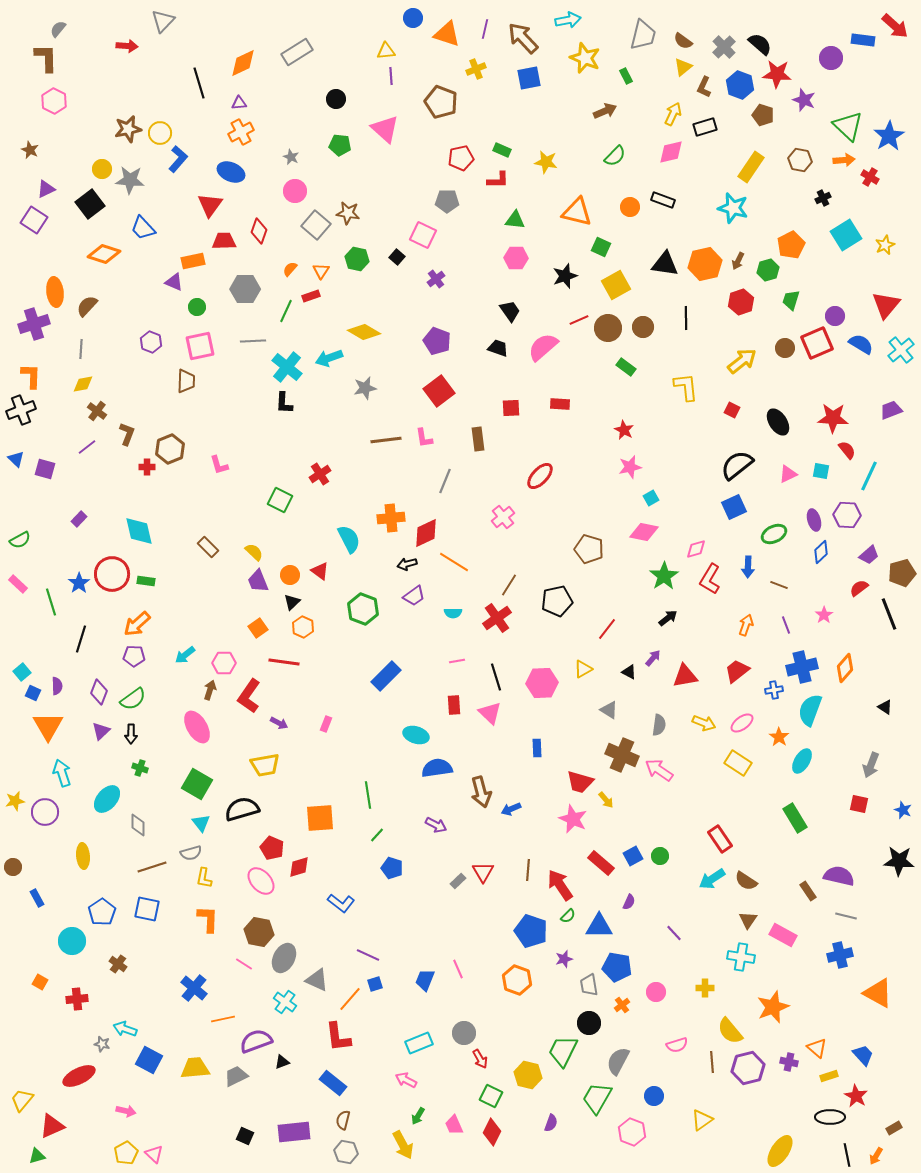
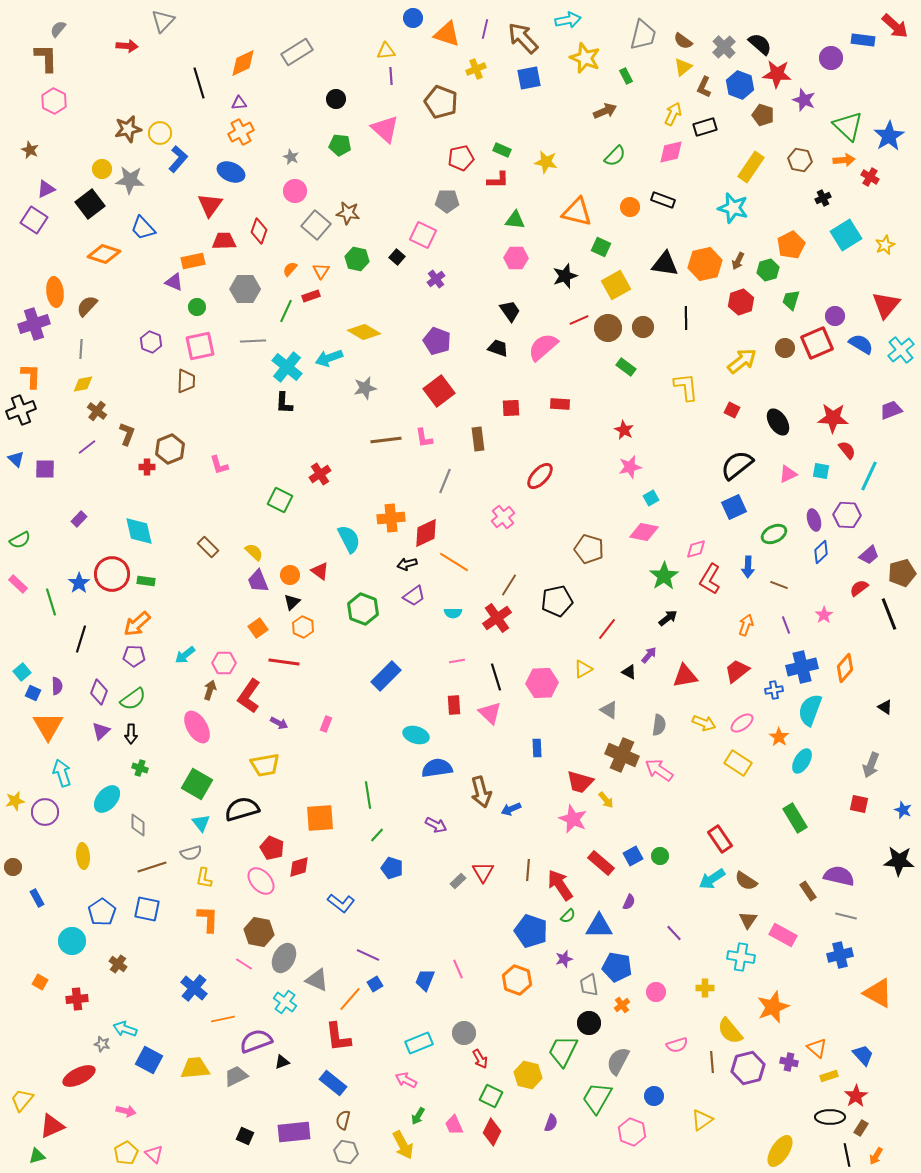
purple square at (45, 469): rotated 15 degrees counterclockwise
purple arrow at (653, 658): moved 4 px left, 3 px up
blue square at (375, 984): rotated 14 degrees counterclockwise
red star at (856, 1096): rotated 10 degrees clockwise
brown rectangle at (894, 1128): moved 33 px left; rotated 28 degrees counterclockwise
